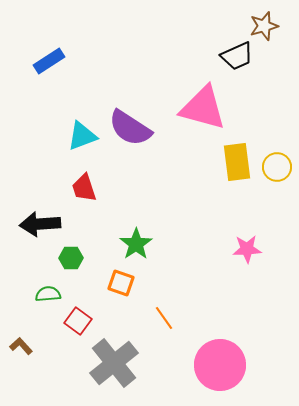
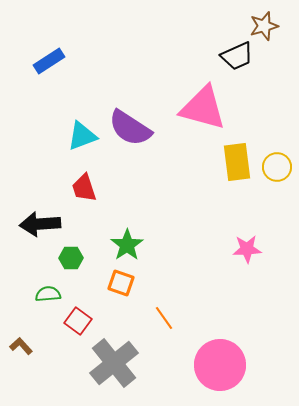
green star: moved 9 px left, 1 px down
